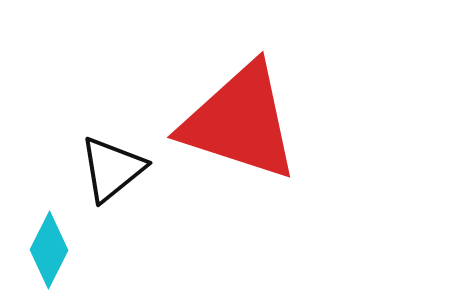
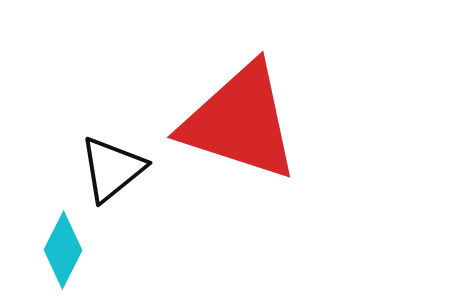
cyan diamond: moved 14 px right
